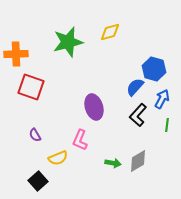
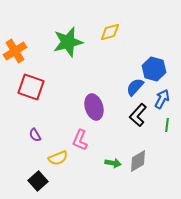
orange cross: moved 1 px left, 3 px up; rotated 30 degrees counterclockwise
